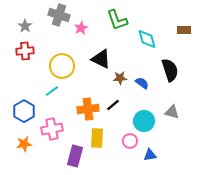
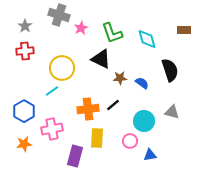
green L-shape: moved 5 px left, 13 px down
yellow circle: moved 2 px down
